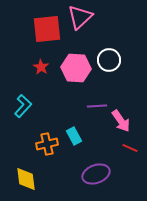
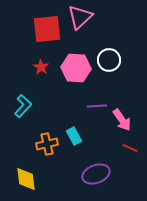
pink arrow: moved 1 px right, 1 px up
